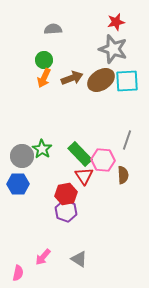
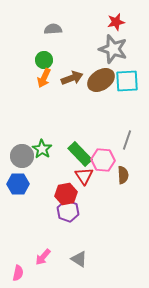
purple hexagon: moved 2 px right
